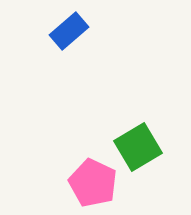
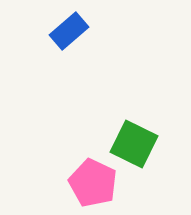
green square: moved 4 px left, 3 px up; rotated 33 degrees counterclockwise
